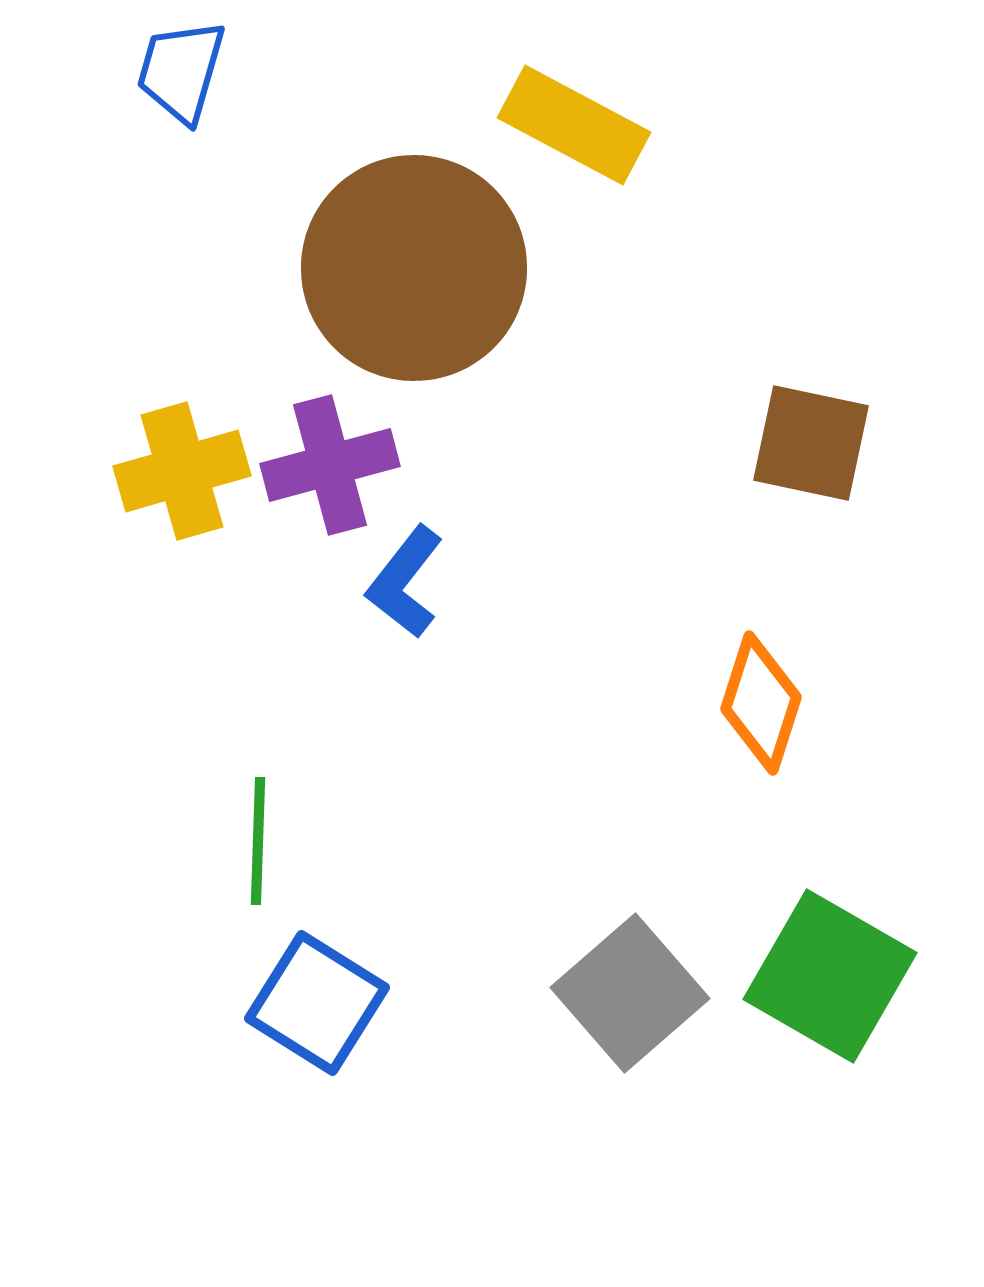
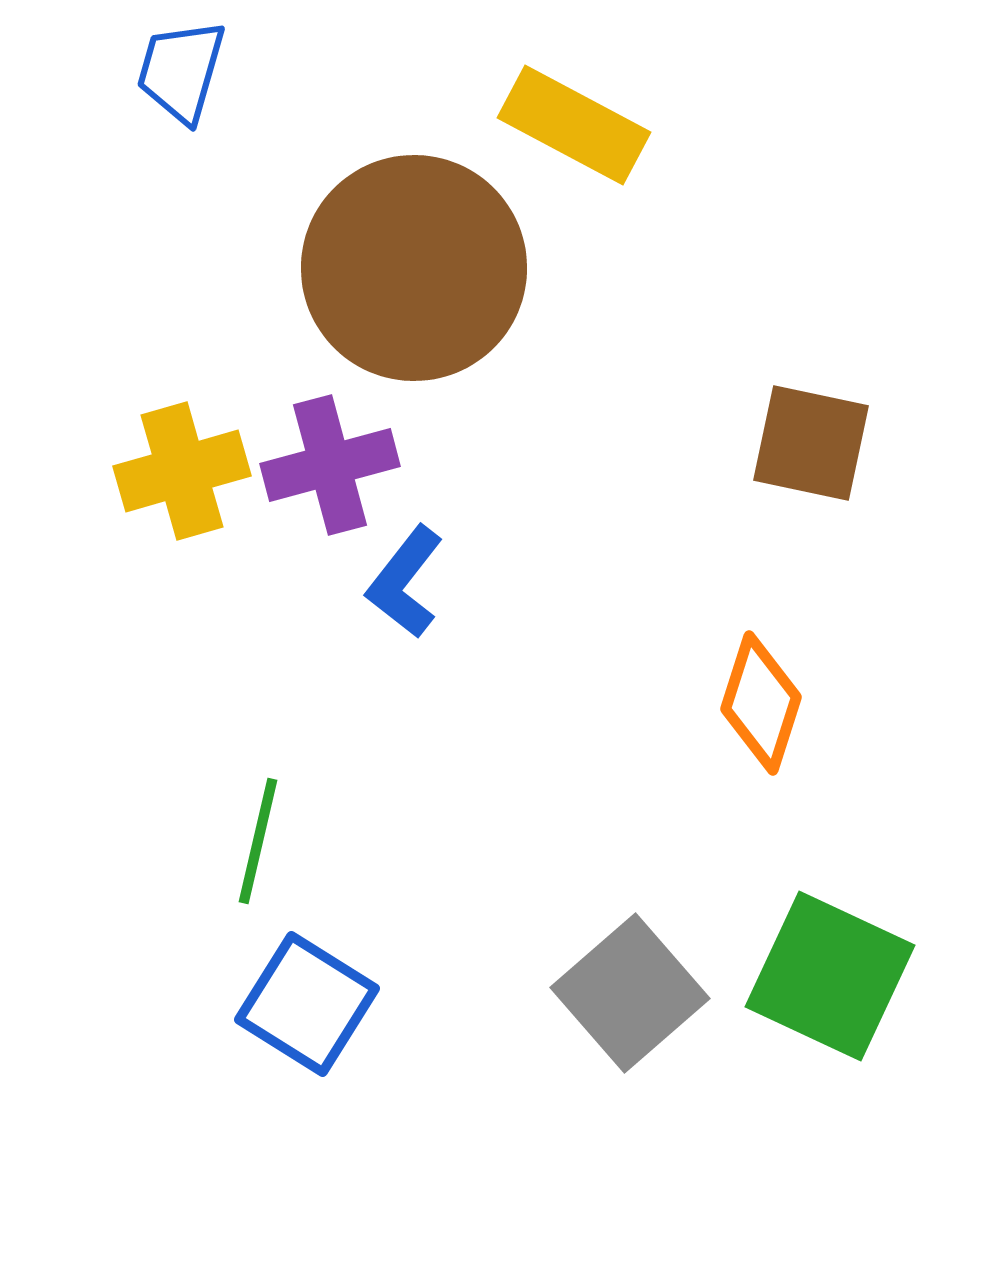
green line: rotated 11 degrees clockwise
green square: rotated 5 degrees counterclockwise
blue square: moved 10 px left, 1 px down
